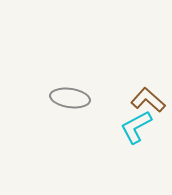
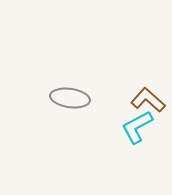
cyan L-shape: moved 1 px right
